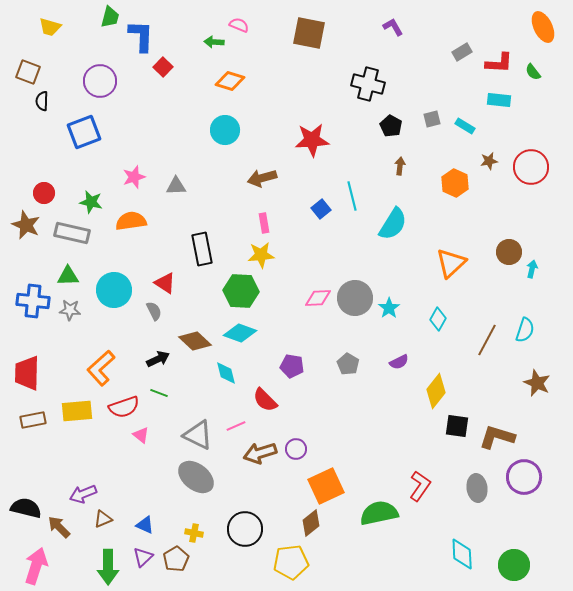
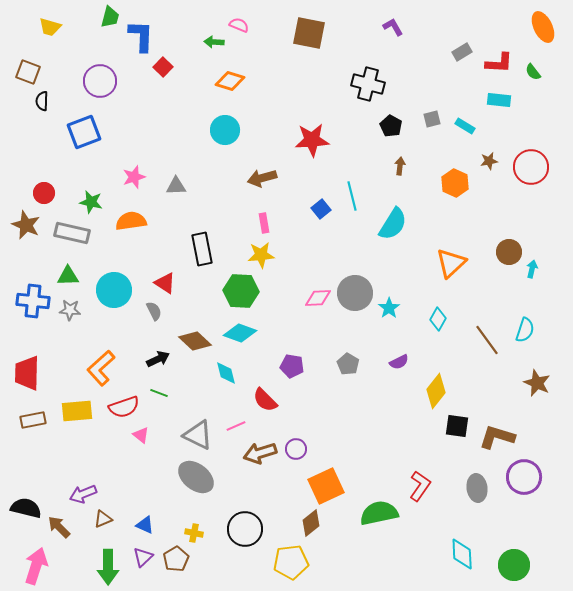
gray circle at (355, 298): moved 5 px up
brown line at (487, 340): rotated 64 degrees counterclockwise
